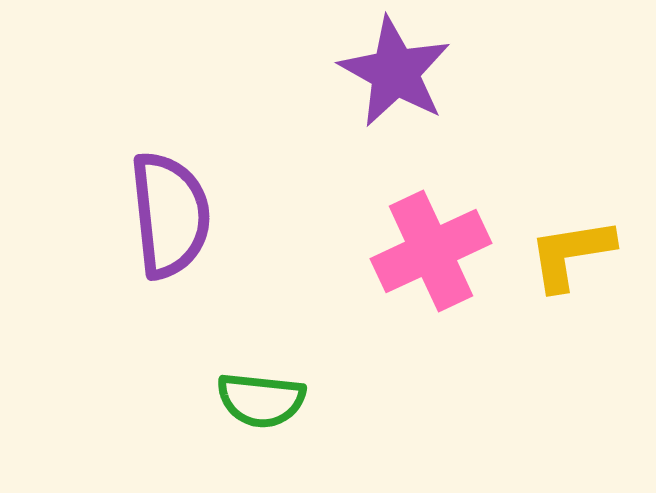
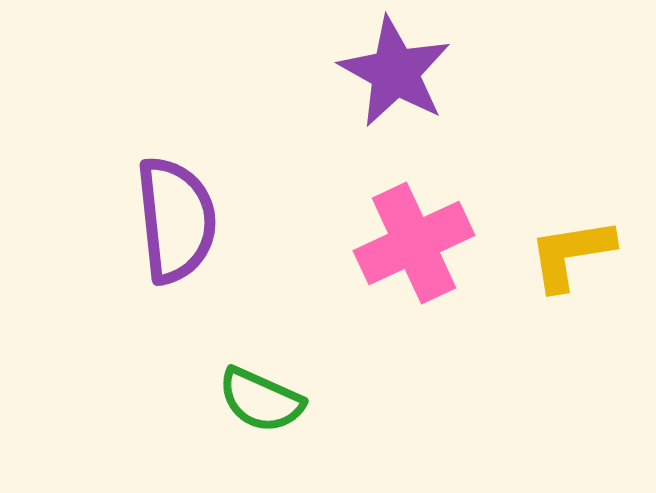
purple semicircle: moved 6 px right, 5 px down
pink cross: moved 17 px left, 8 px up
green semicircle: rotated 18 degrees clockwise
